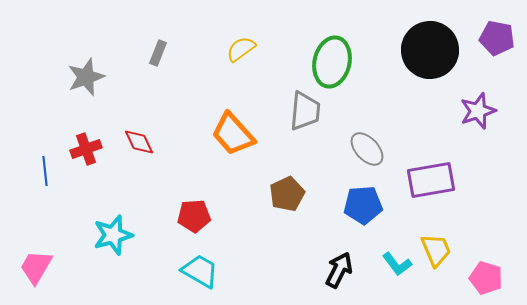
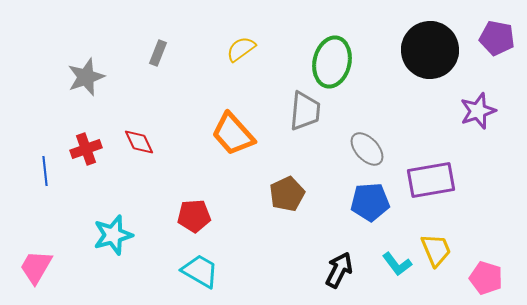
blue pentagon: moved 7 px right, 3 px up
